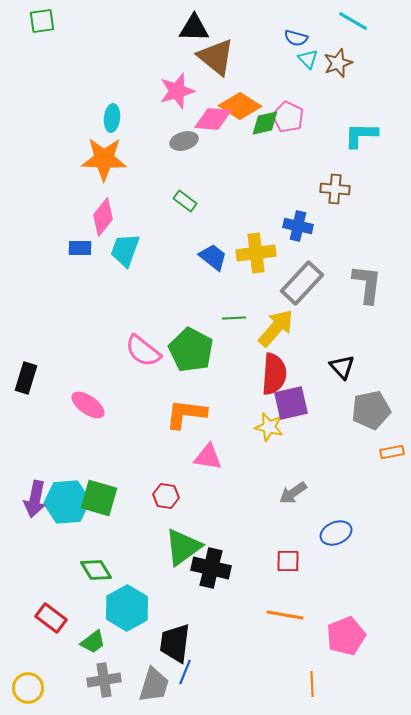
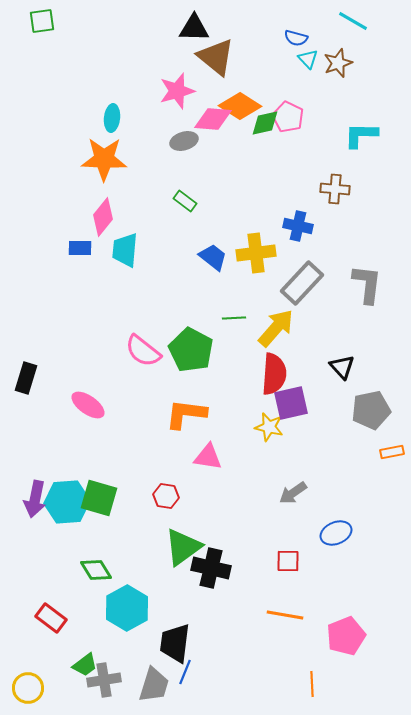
cyan trapezoid at (125, 250): rotated 15 degrees counterclockwise
green trapezoid at (93, 642): moved 8 px left, 23 px down
